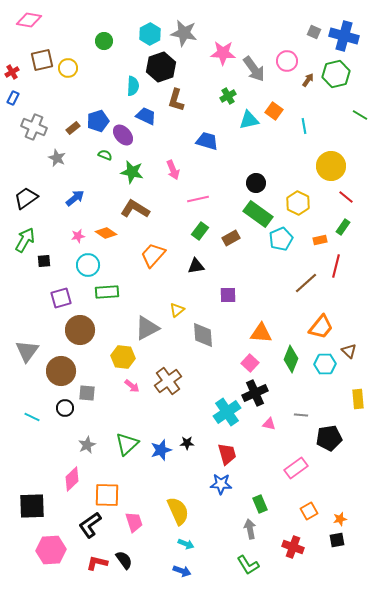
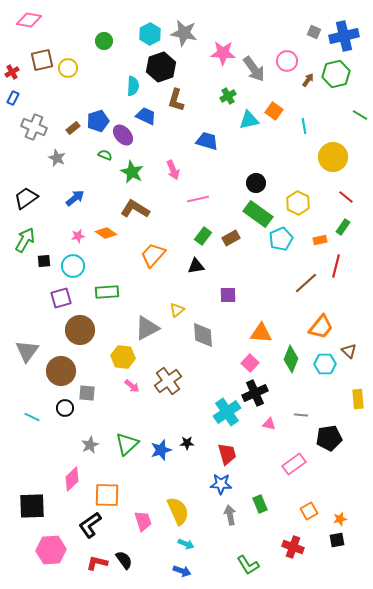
blue cross at (344, 36): rotated 28 degrees counterclockwise
yellow circle at (331, 166): moved 2 px right, 9 px up
green star at (132, 172): rotated 15 degrees clockwise
green rectangle at (200, 231): moved 3 px right, 5 px down
cyan circle at (88, 265): moved 15 px left, 1 px down
gray star at (87, 445): moved 3 px right
pink rectangle at (296, 468): moved 2 px left, 4 px up
pink trapezoid at (134, 522): moved 9 px right, 1 px up
gray arrow at (250, 529): moved 20 px left, 14 px up
